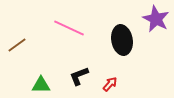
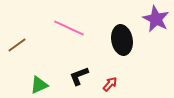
green triangle: moved 2 px left; rotated 24 degrees counterclockwise
